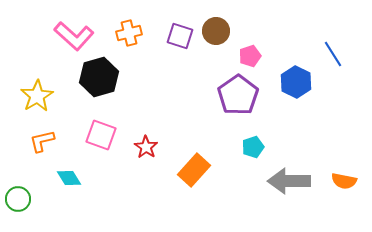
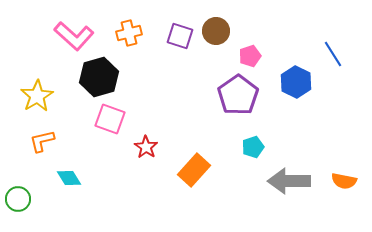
pink square: moved 9 px right, 16 px up
